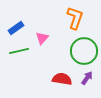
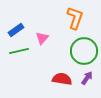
blue rectangle: moved 2 px down
